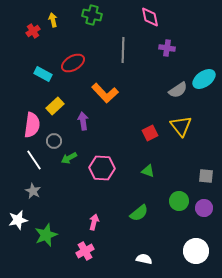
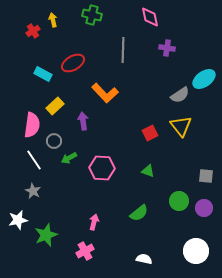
gray semicircle: moved 2 px right, 5 px down
